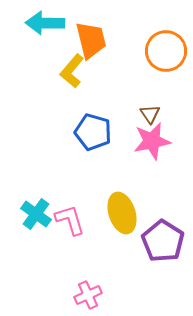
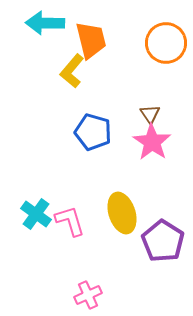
orange circle: moved 8 px up
pink star: moved 1 px down; rotated 27 degrees counterclockwise
pink L-shape: moved 1 px down
